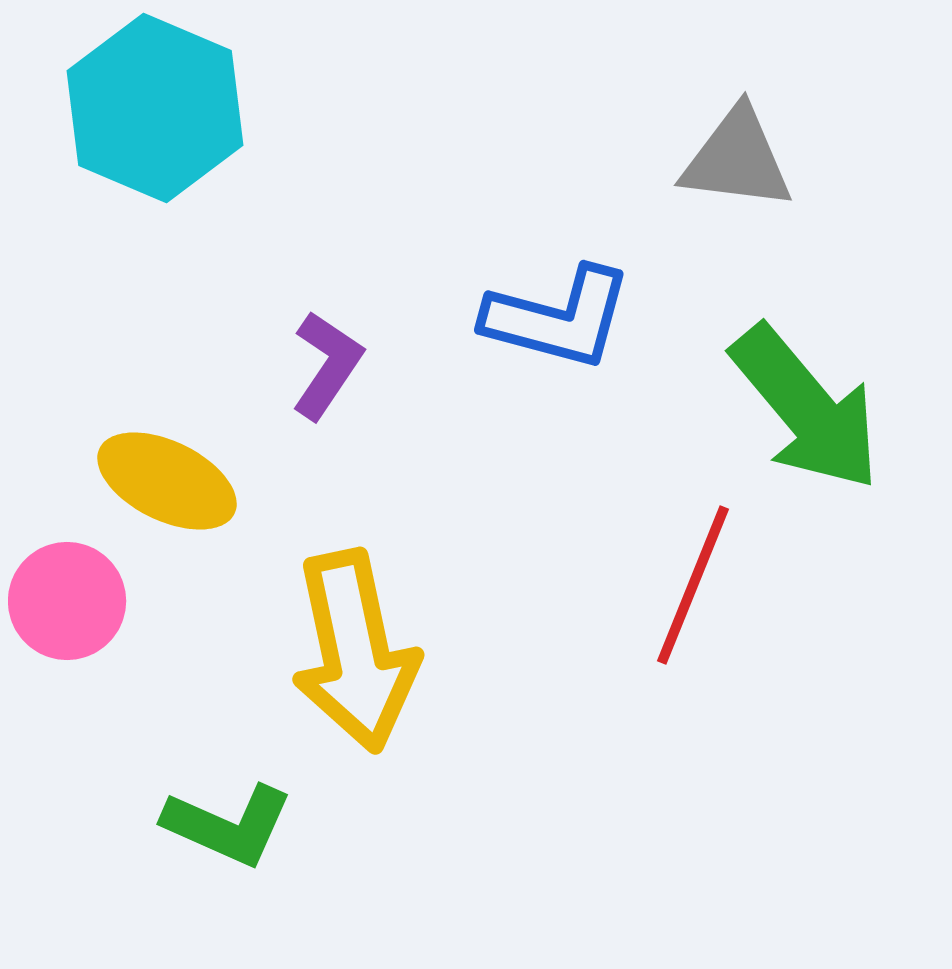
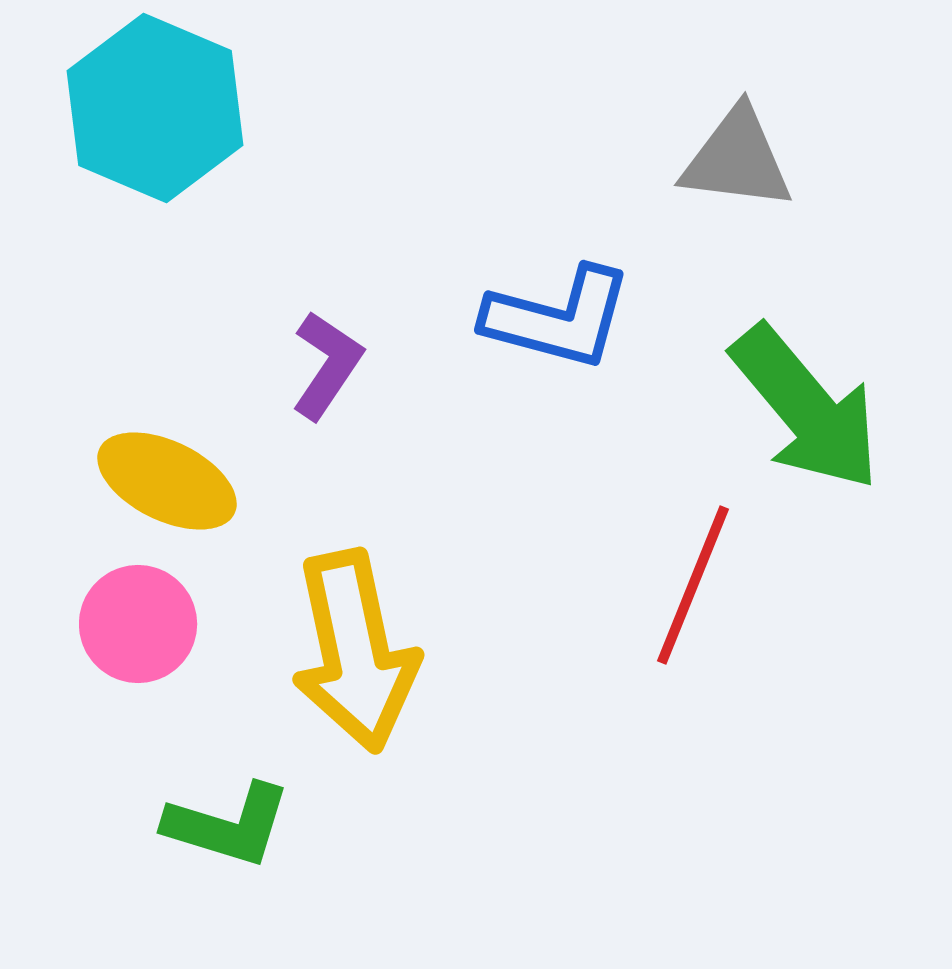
pink circle: moved 71 px right, 23 px down
green L-shape: rotated 7 degrees counterclockwise
